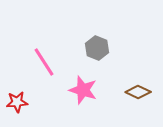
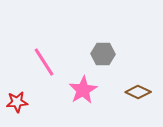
gray hexagon: moved 6 px right, 6 px down; rotated 20 degrees counterclockwise
pink star: rotated 24 degrees clockwise
